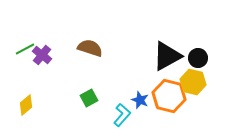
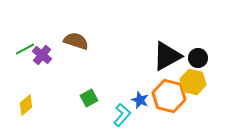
brown semicircle: moved 14 px left, 7 px up
